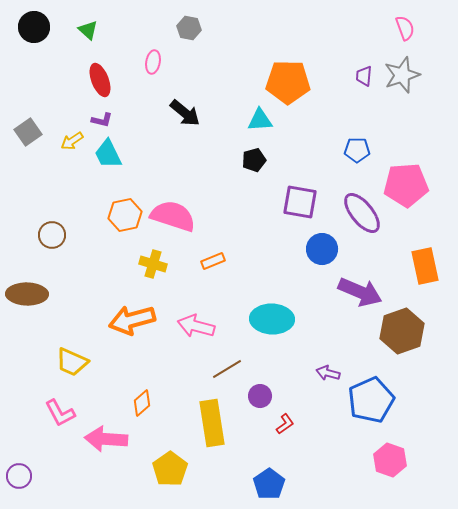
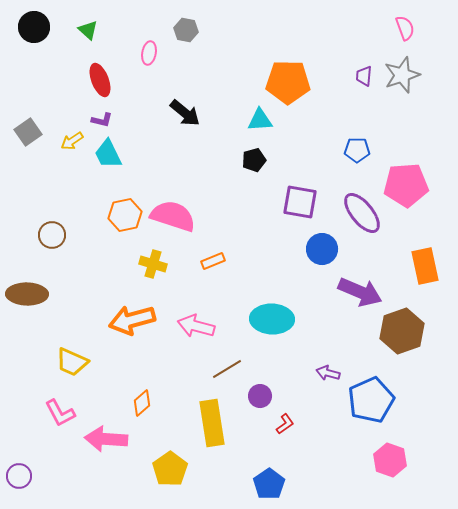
gray hexagon at (189, 28): moved 3 px left, 2 px down
pink ellipse at (153, 62): moved 4 px left, 9 px up
